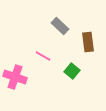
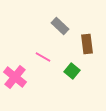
brown rectangle: moved 1 px left, 2 px down
pink line: moved 1 px down
pink cross: rotated 20 degrees clockwise
